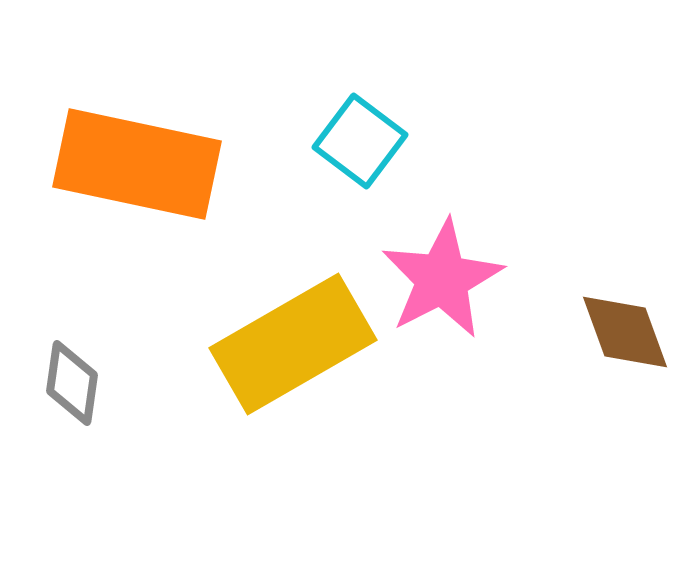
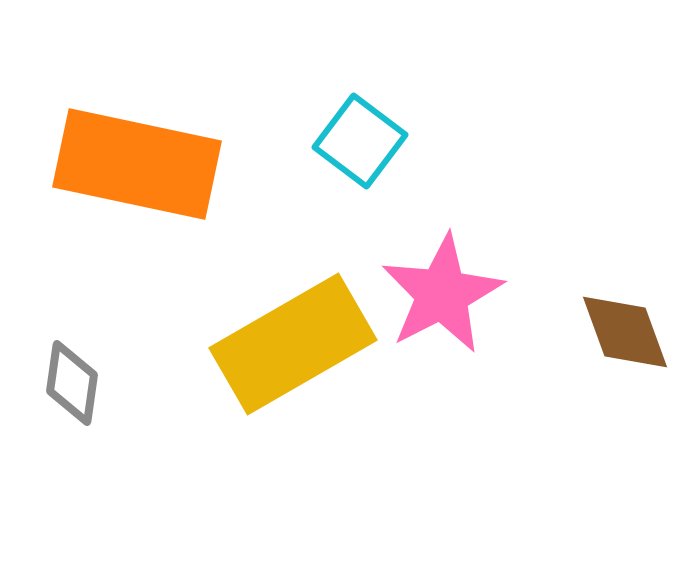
pink star: moved 15 px down
